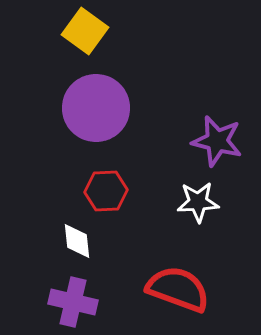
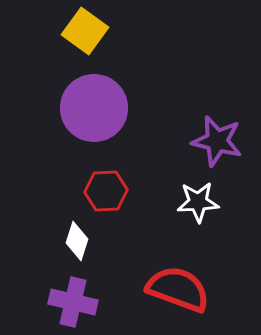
purple circle: moved 2 px left
white diamond: rotated 24 degrees clockwise
